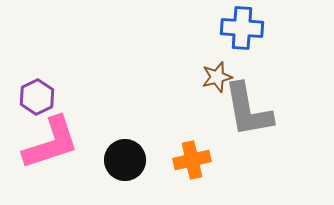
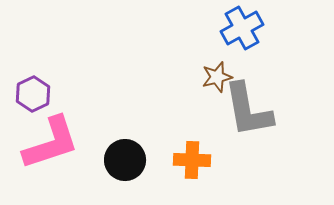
blue cross: rotated 33 degrees counterclockwise
purple hexagon: moved 4 px left, 3 px up
orange cross: rotated 15 degrees clockwise
